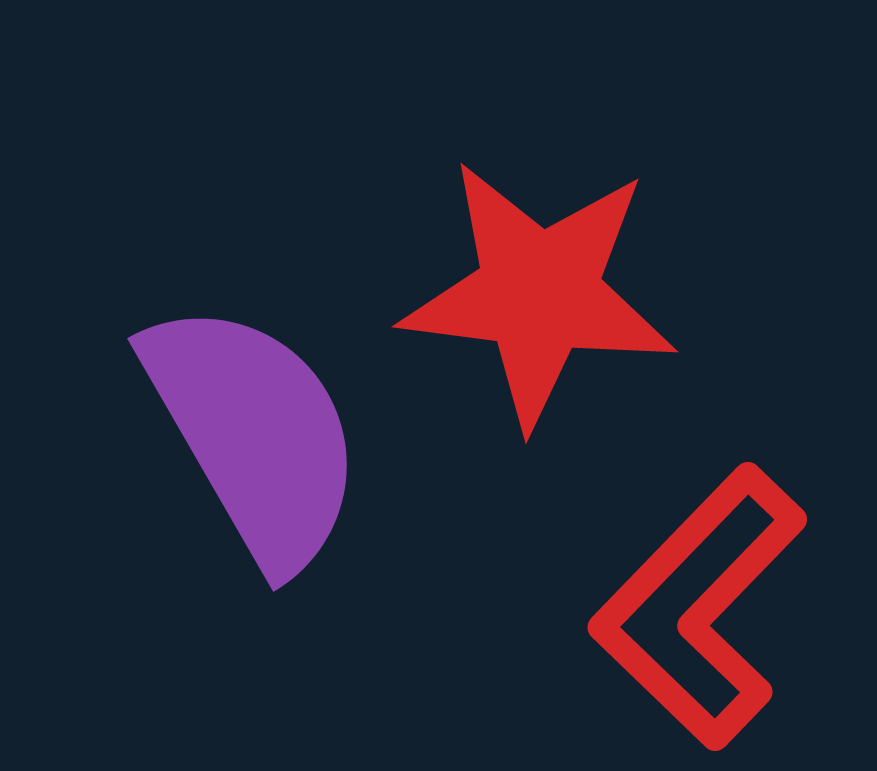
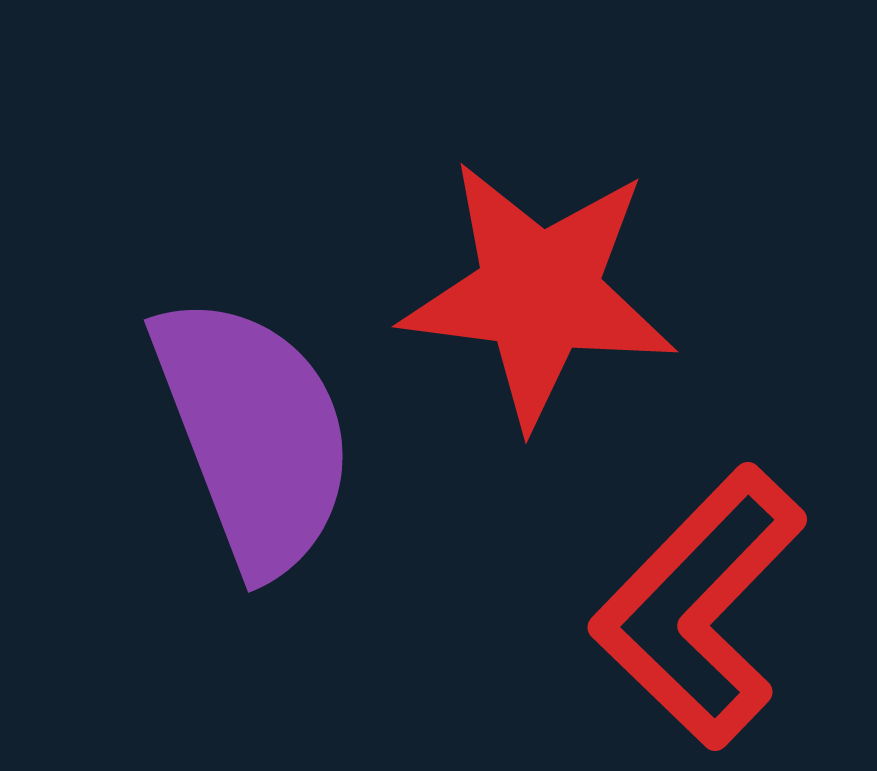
purple semicircle: rotated 9 degrees clockwise
